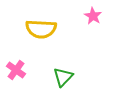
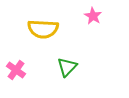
yellow semicircle: moved 2 px right
green triangle: moved 4 px right, 10 px up
